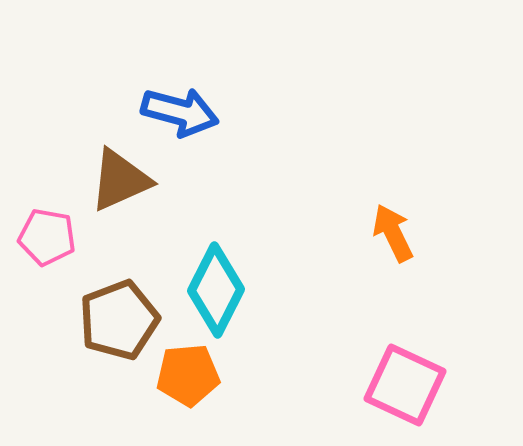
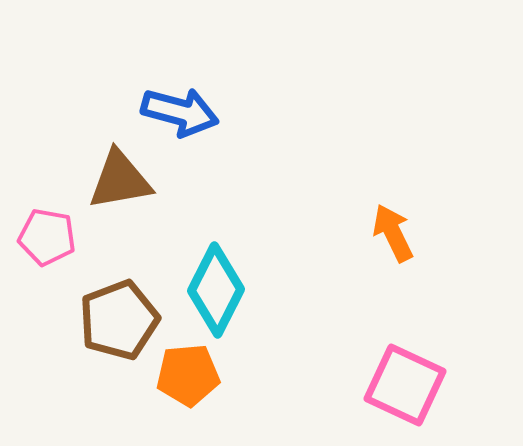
brown triangle: rotated 14 degrees clockwise
